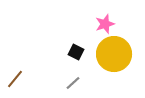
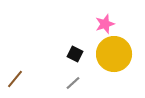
black square: moved 1 px left, 2 px down
